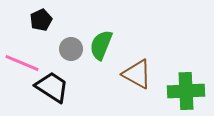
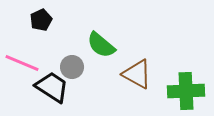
green semicircle: rotated 72 degrees counterclockwise
gray circle: moved 1 px right, 18 px down
